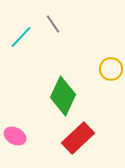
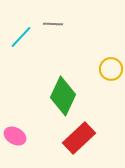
gray line: rotated 54 degrees counterclockwise
red rectangle: moved 1 px right
